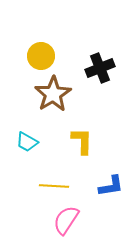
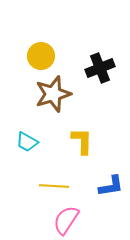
brown star: rotated 15 degrees clockwise
